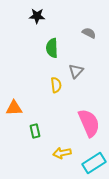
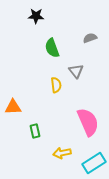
black star: moved 1 px left
gray semicircle: moved 1 px right, 5 px down; rotated 48 degrees counterclockwise
green semicircle: rotated 18 degrees counterclockwise
gray triangle: rotated 21 degrees counterclockwise
orange triangle: moved 1 px left, 1 px up
pink semicircle: moved 1 px left, 1 px up
